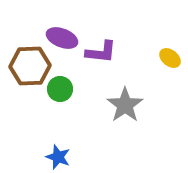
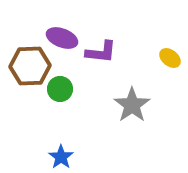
gray star: moved 7 px right
blue star: moved 3 px right; rotated 15 degrees clockwise
